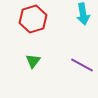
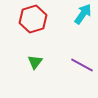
cyan arrow: rotated 135 degrees counterclockwise
green triangle: moved 2 px right, 1 px down
